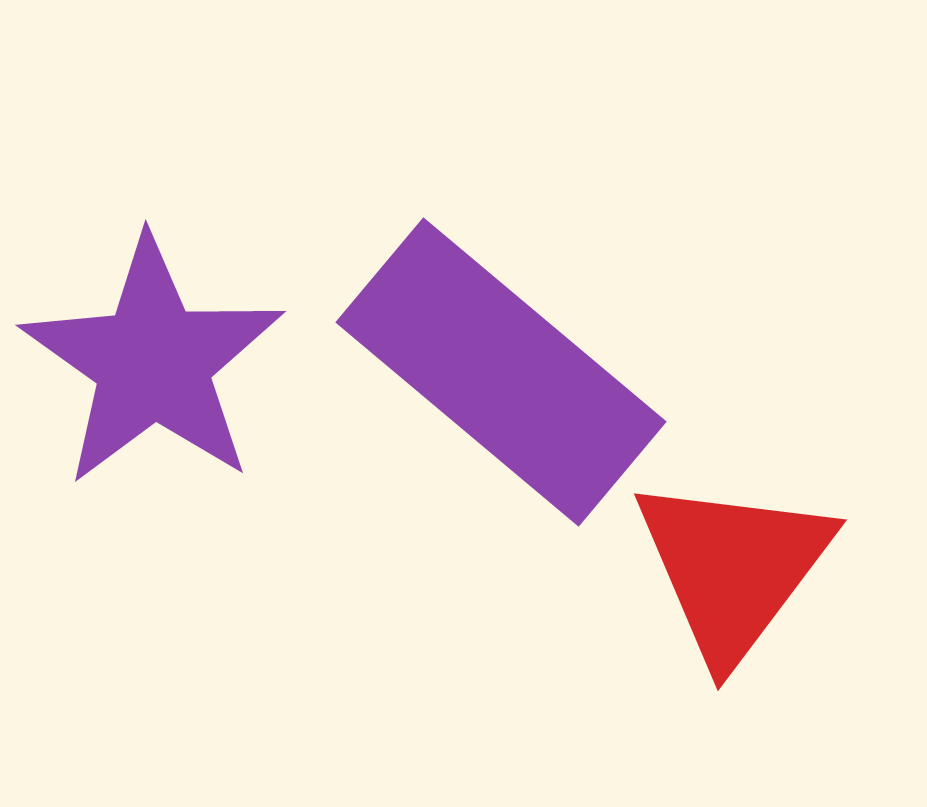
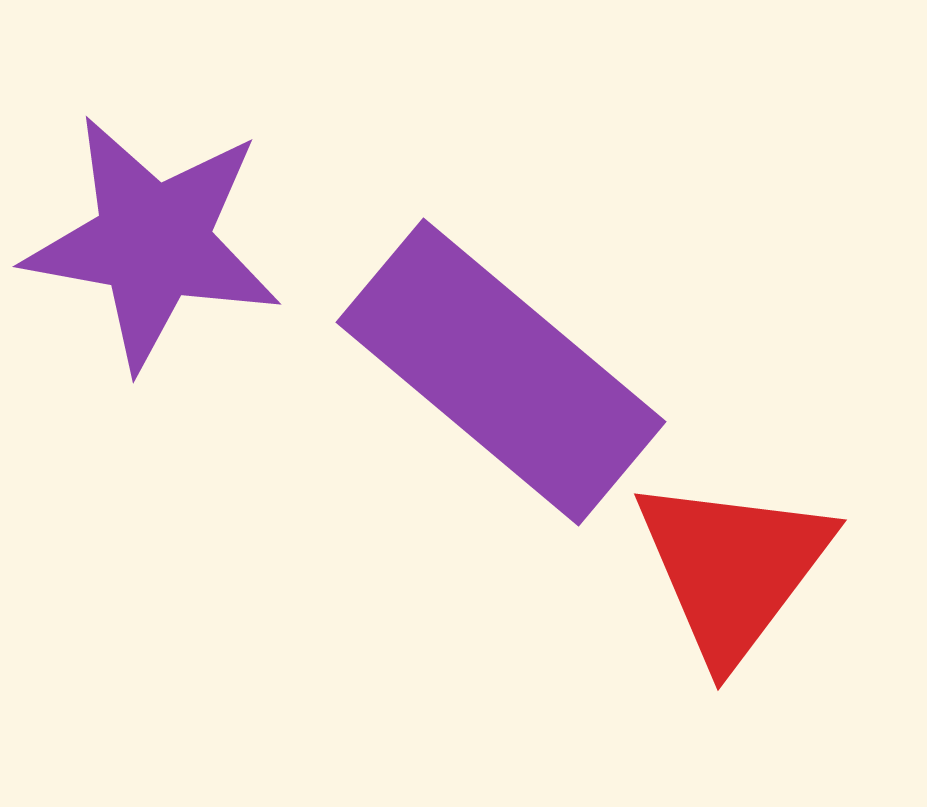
purple star: moved 120 px up; rotated 25 degrees counterclockwise
